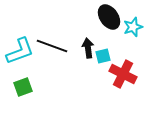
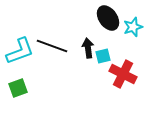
black ellipse: moved 1 px left, 1 px down
green square: moved 5 px left, 1 px down
